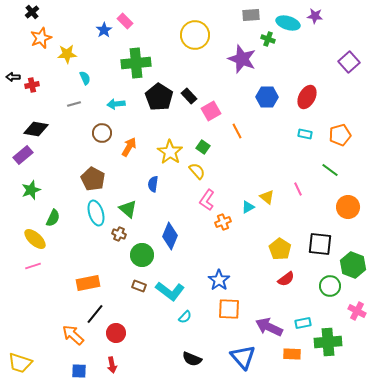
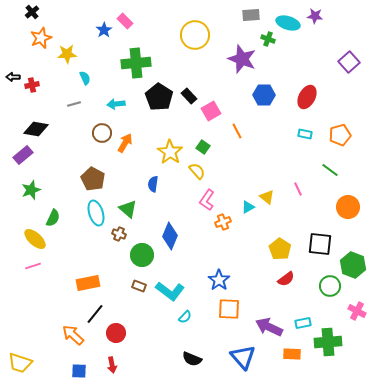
blue hexagon at (267, 97): moved 3 px left, 2 px up
orange arrow at (129, 147): moved 4 px left, 4 px up
